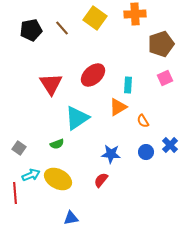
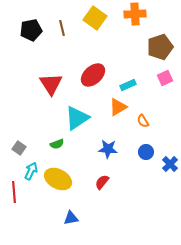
brown line: rotated 28 degrees clockwise
brown pentagon: moved 1 px left, 3 px down
cyan rectangle: rotated 63 degrees clockwise
blue cross: moved 19 px down
blue star: moved 3 px left, 5 px up
cyan arrow: moved 4 px up; rotated 42 degrees counterclockwise
red semicircle: moved 1 px right, 2 px down
red line: moved 1 px left, 1 px up
